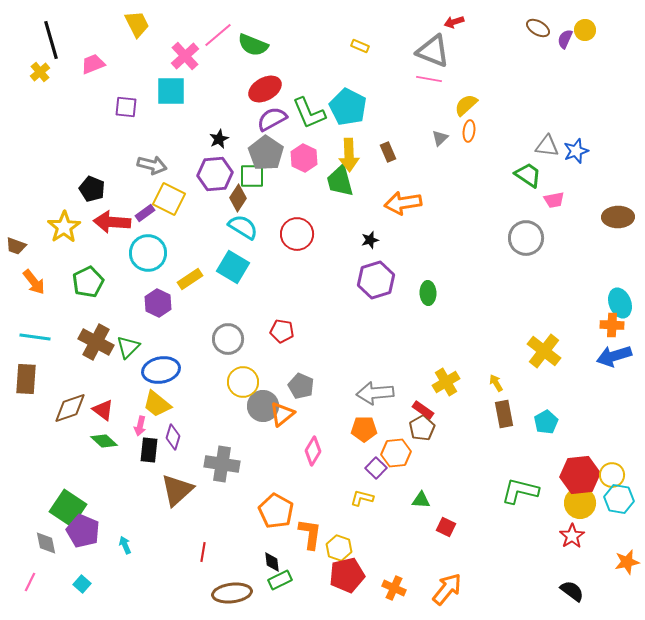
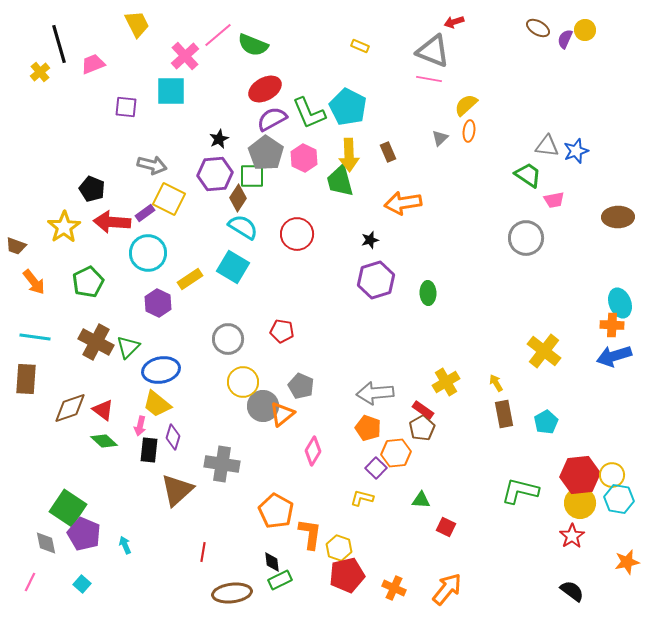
black line at (51, 40): moved 8 px right, 4 px down
orange pentagon at (364, 429): moved 4 px right, 1 px up; rotated 20 degrees clockwise
purple pentagon at (83, 531): moved 1 px right, 3 px down
